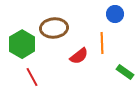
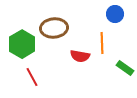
red semicircle: moved 1 px right; rotated 48 degrees clockwise
green rectangle: moved 4 px up
